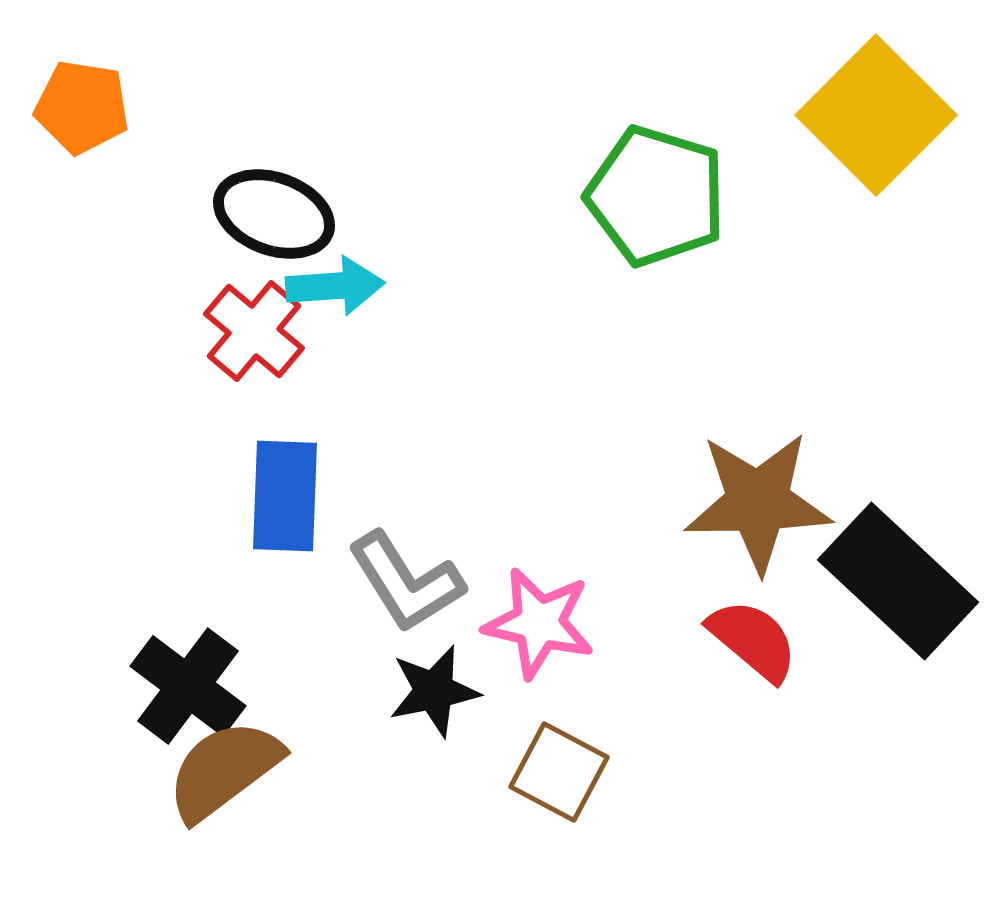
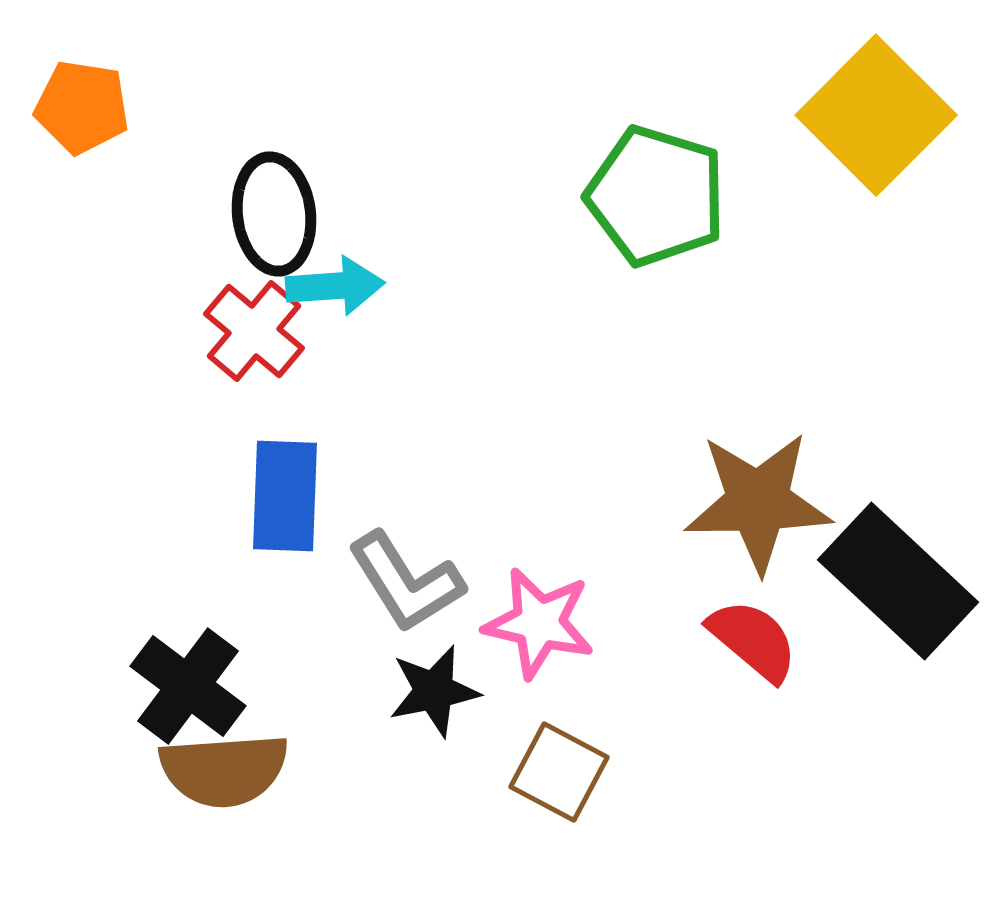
black ellipse: rotated 63 degrees clockwise
brown semicircle: rotated 147 degrees counterclockwise
